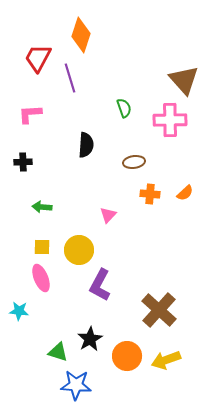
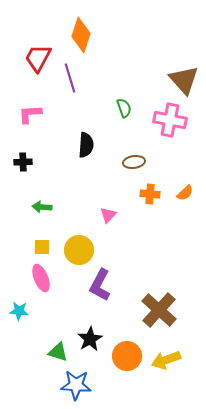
pink cross: rotated 12 degrees clockwise
